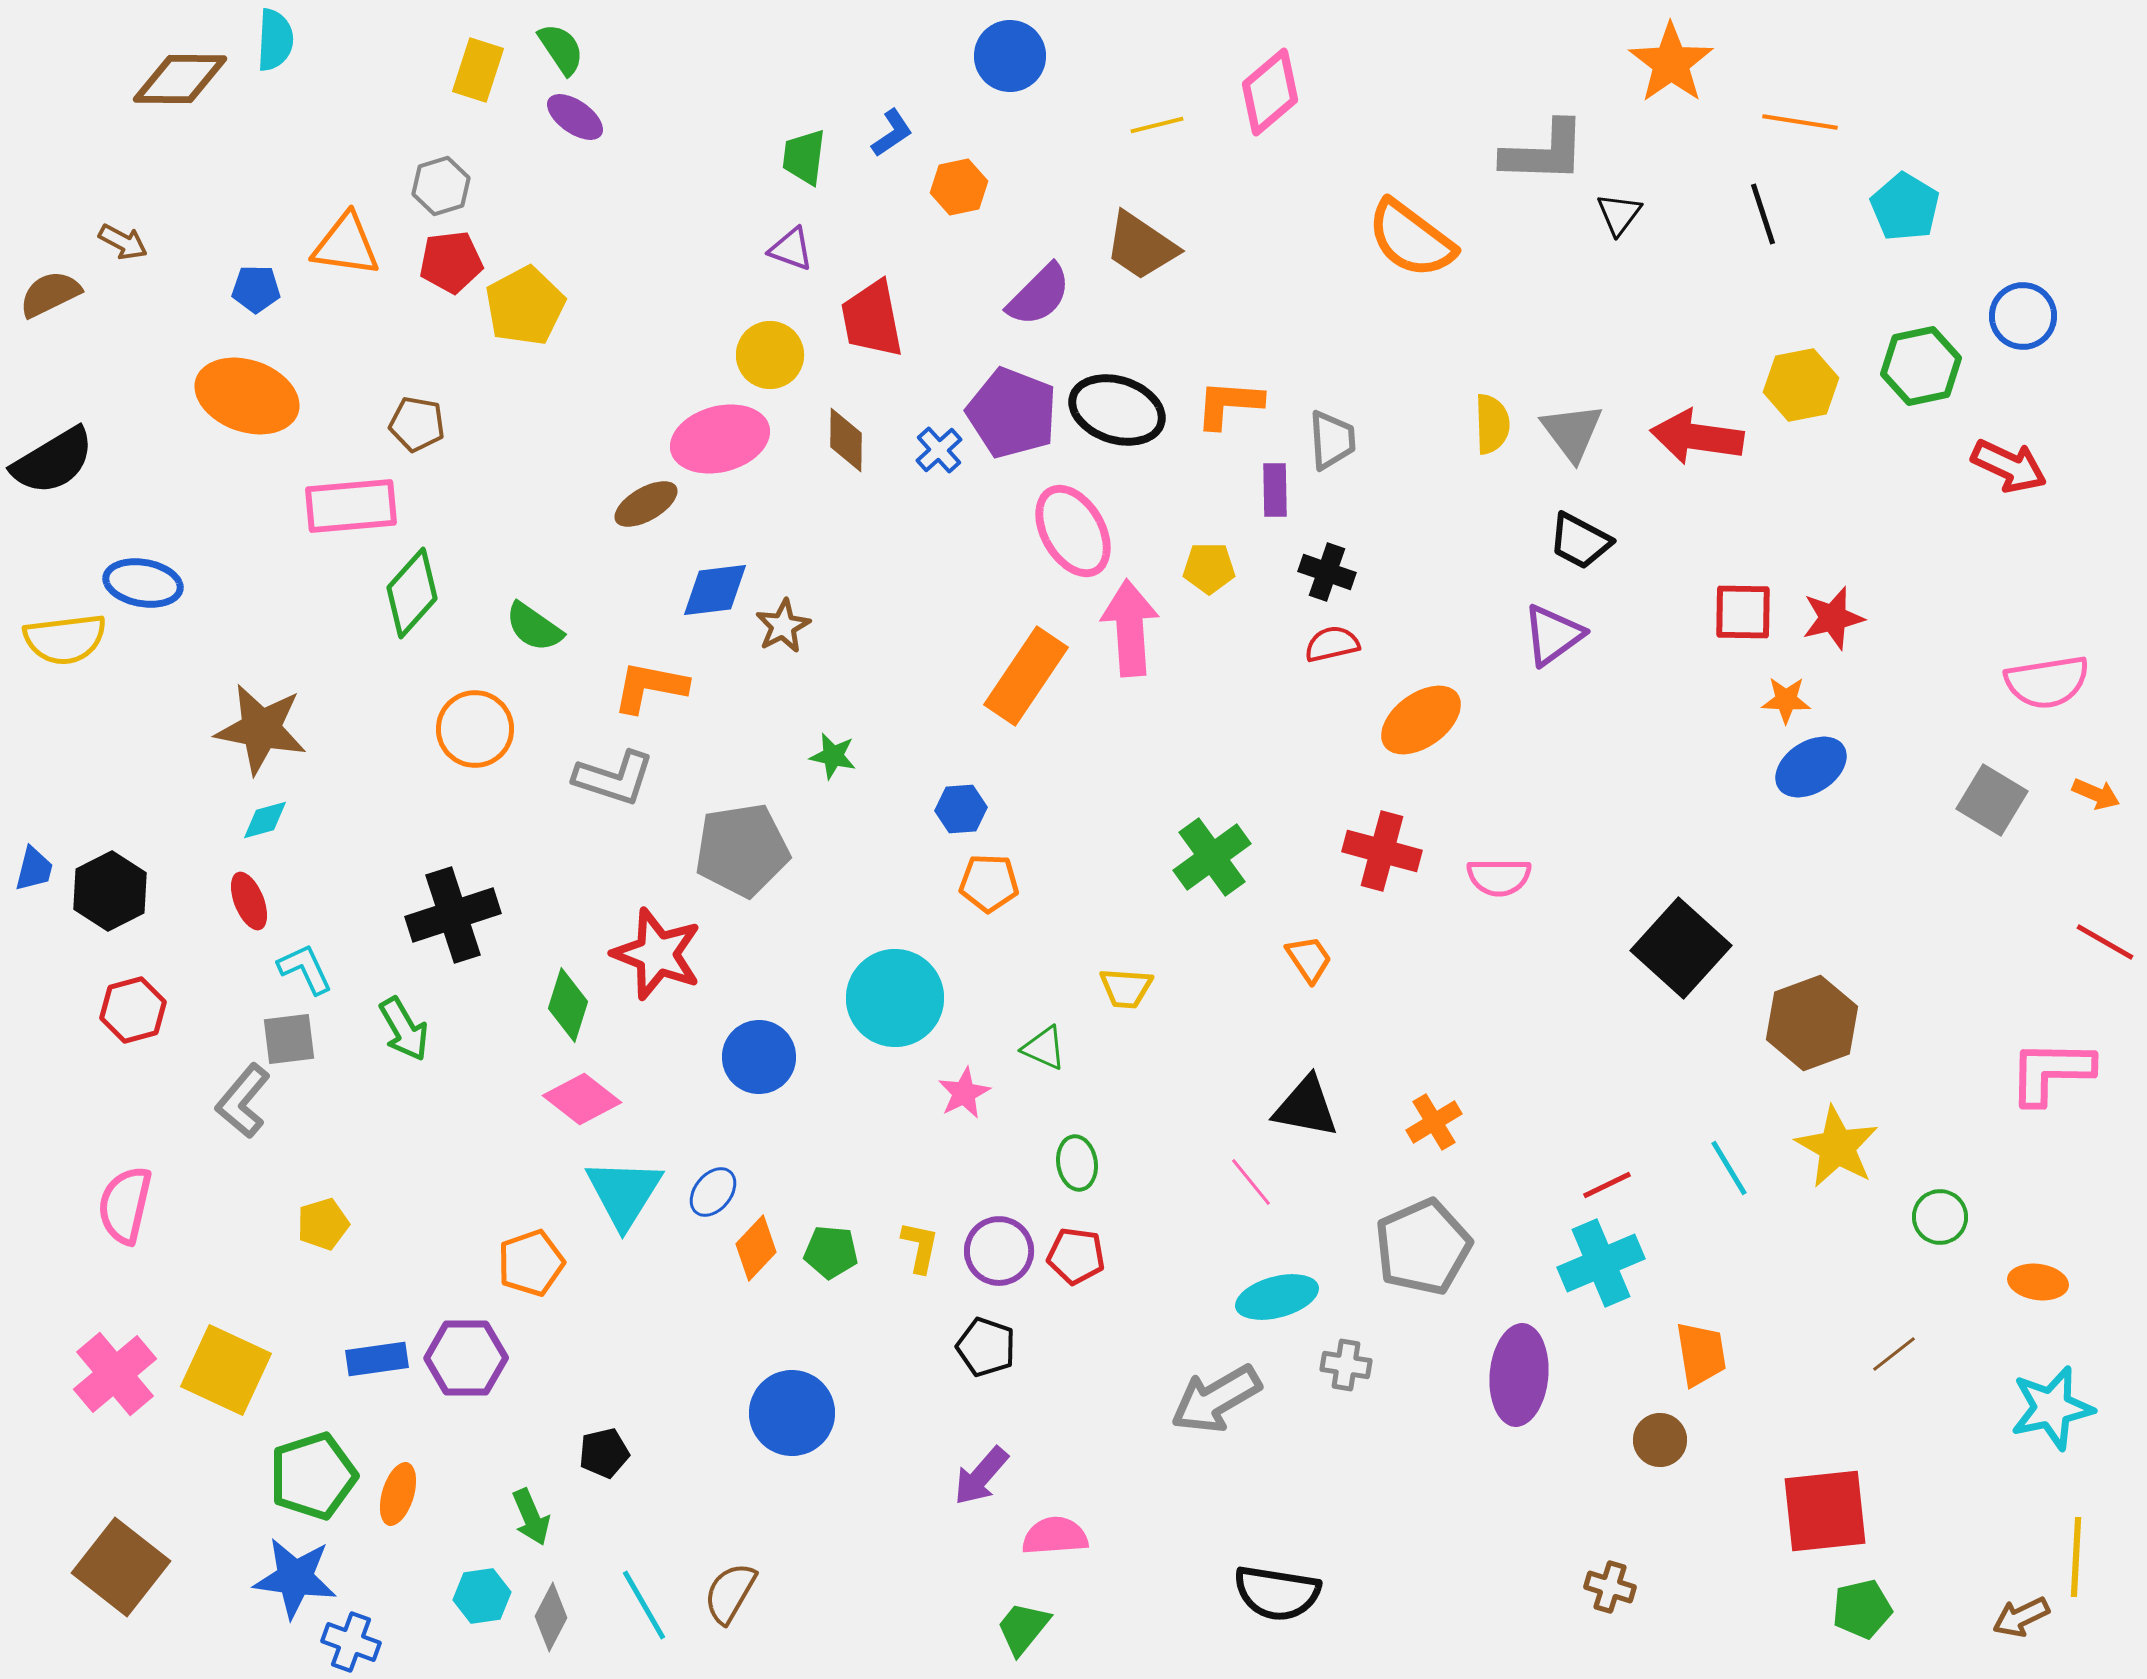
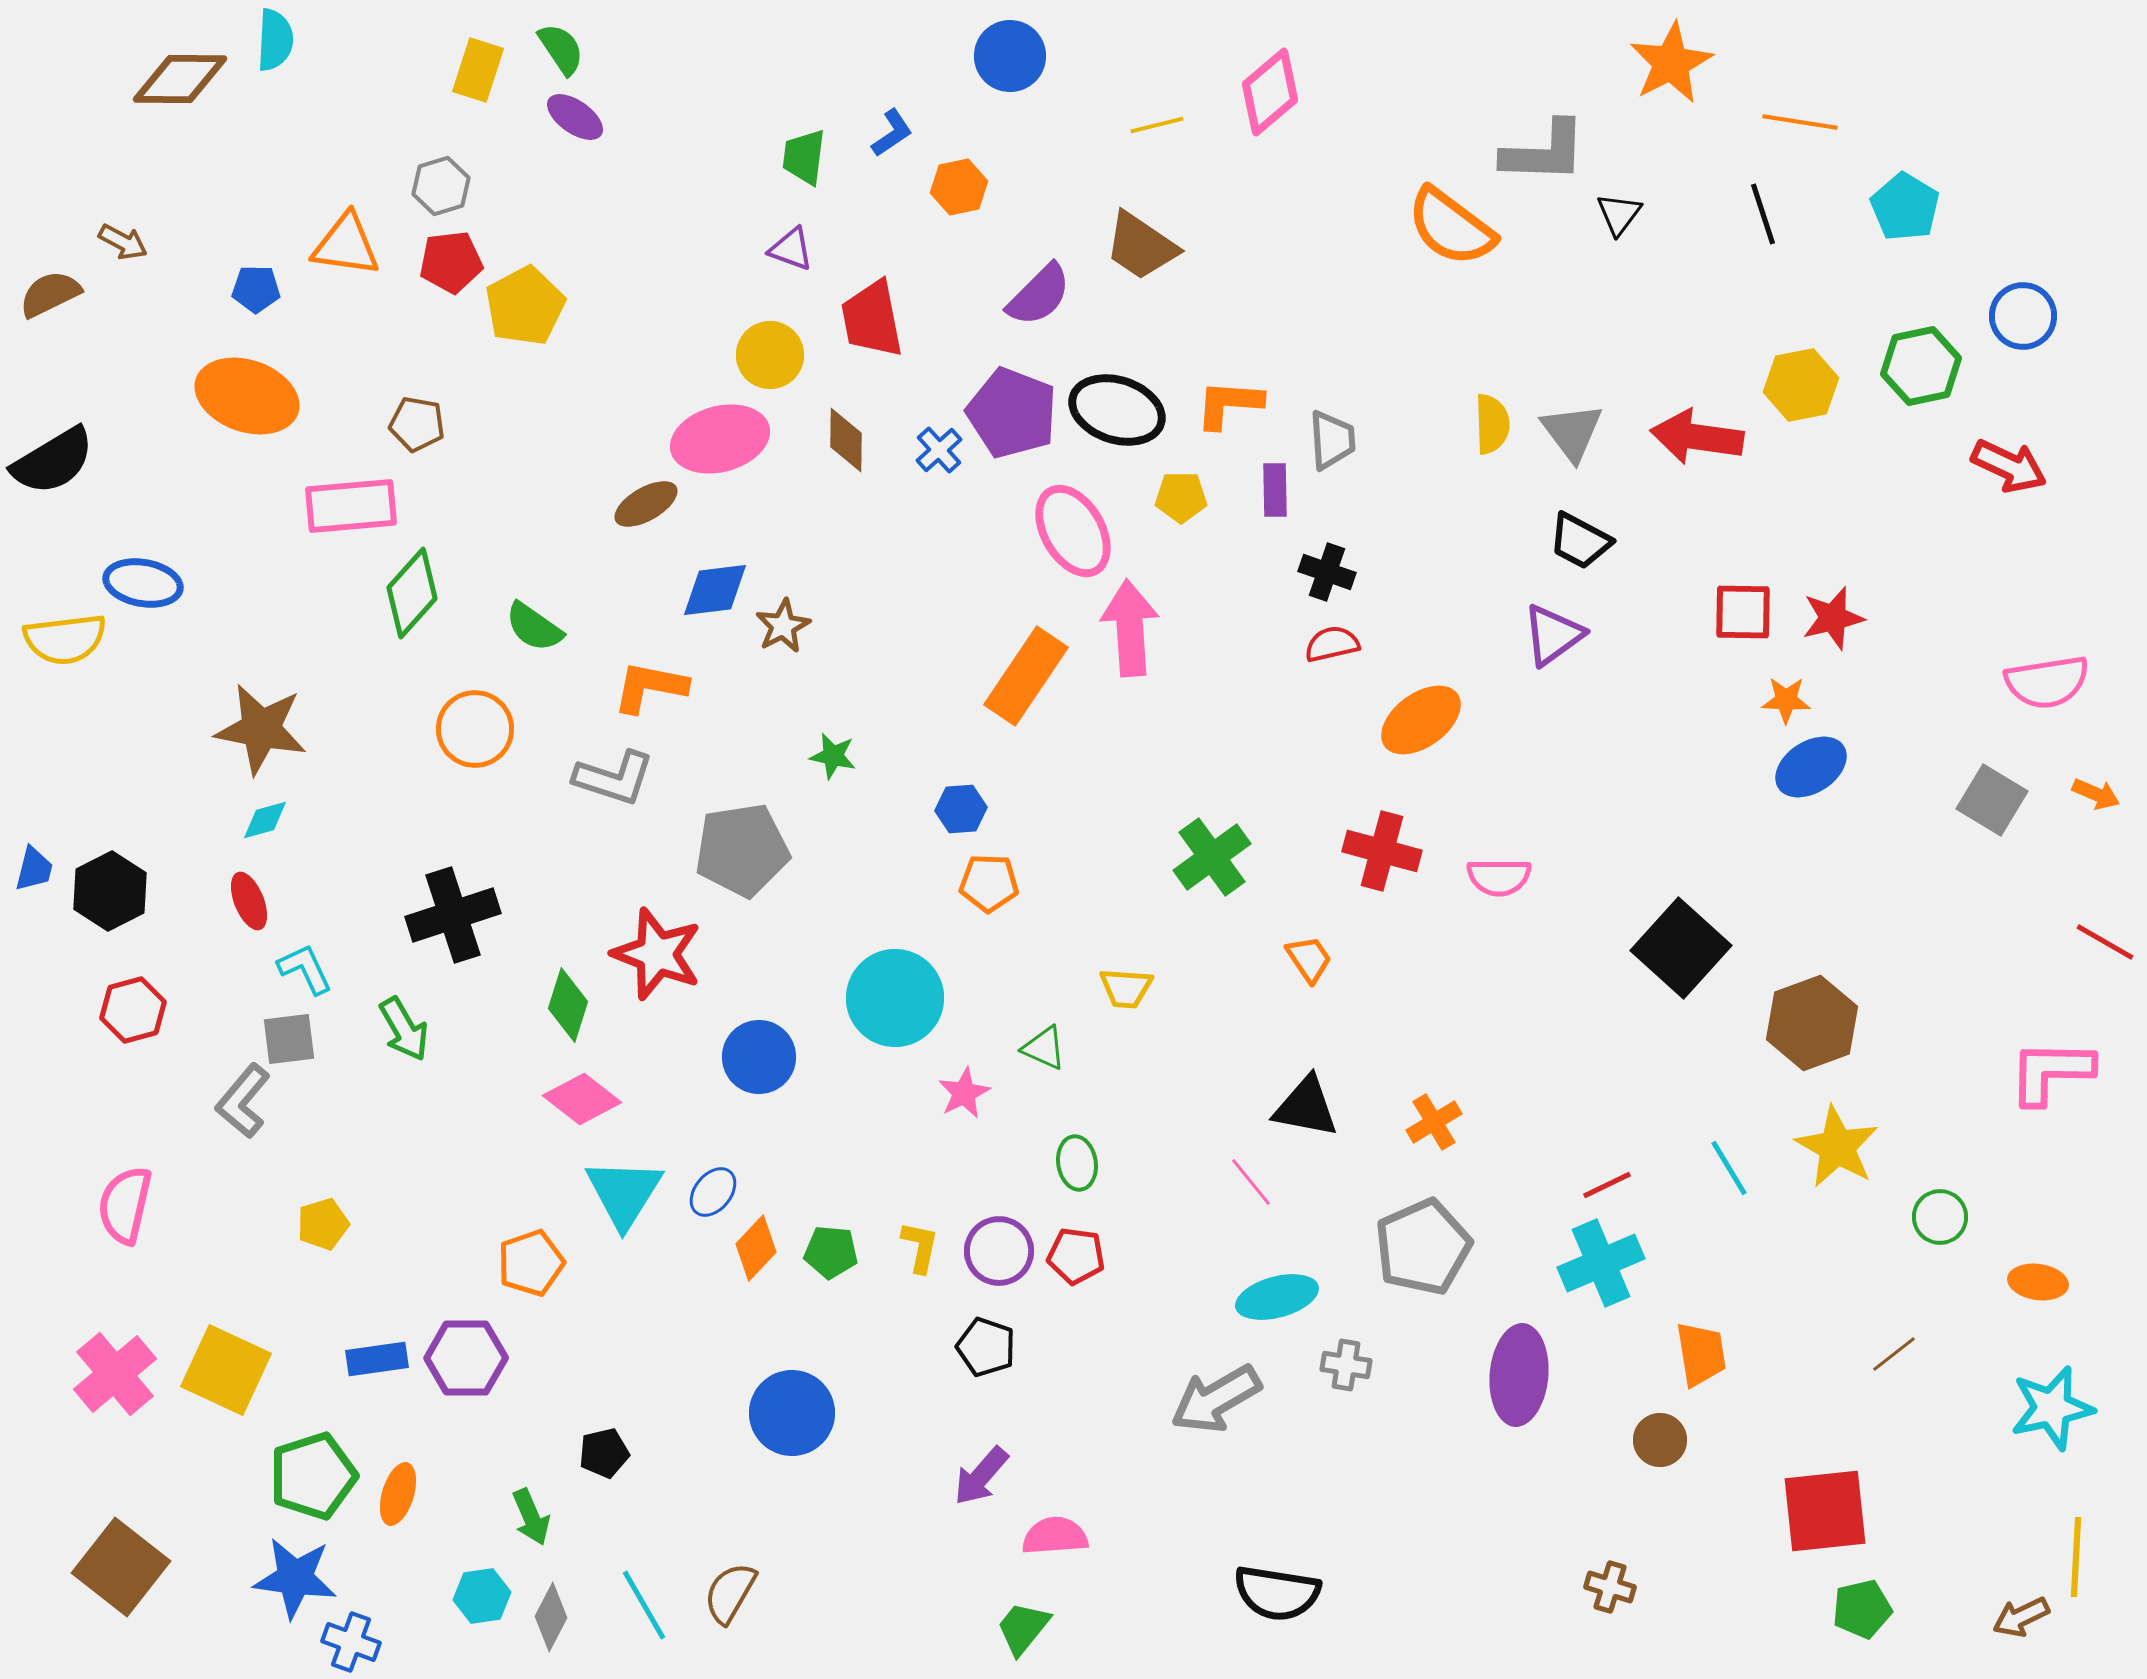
orange star at (1671, 63): rotated 8 degrees clockwise
orange semicircle at (1411, 239): moved 40 px right, 12 px up
yellow pentagon at (1209, 568): moved 28 px left, 71 px up
